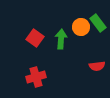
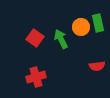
green rectangle: rotated 24 degrees clockwise
green arrow: rotated 30 degrees counterclockwise
